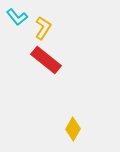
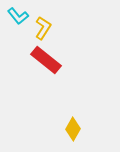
cyan L-shape: moved 1 px right, 1 px up
